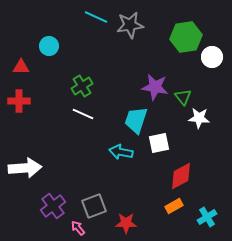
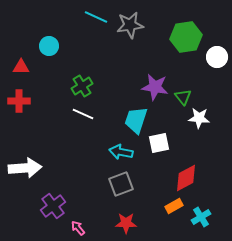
white circle: moved 5 px right
red diamond: moved 5 px right, 2 px down
gray square: moved 27 px right, 22 px up
cyan cross: moved 6 px left
